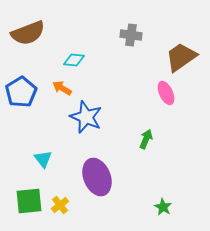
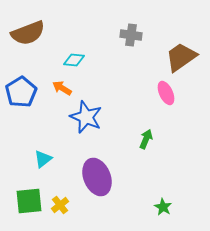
cyan triangle: rotated 30 degrees clockwise
